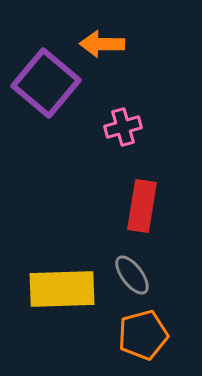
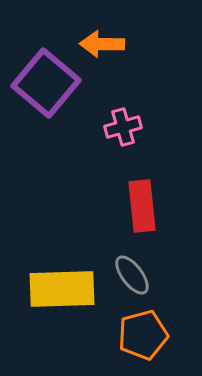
red rectangle: rotated 15 degrees counterclockwise
